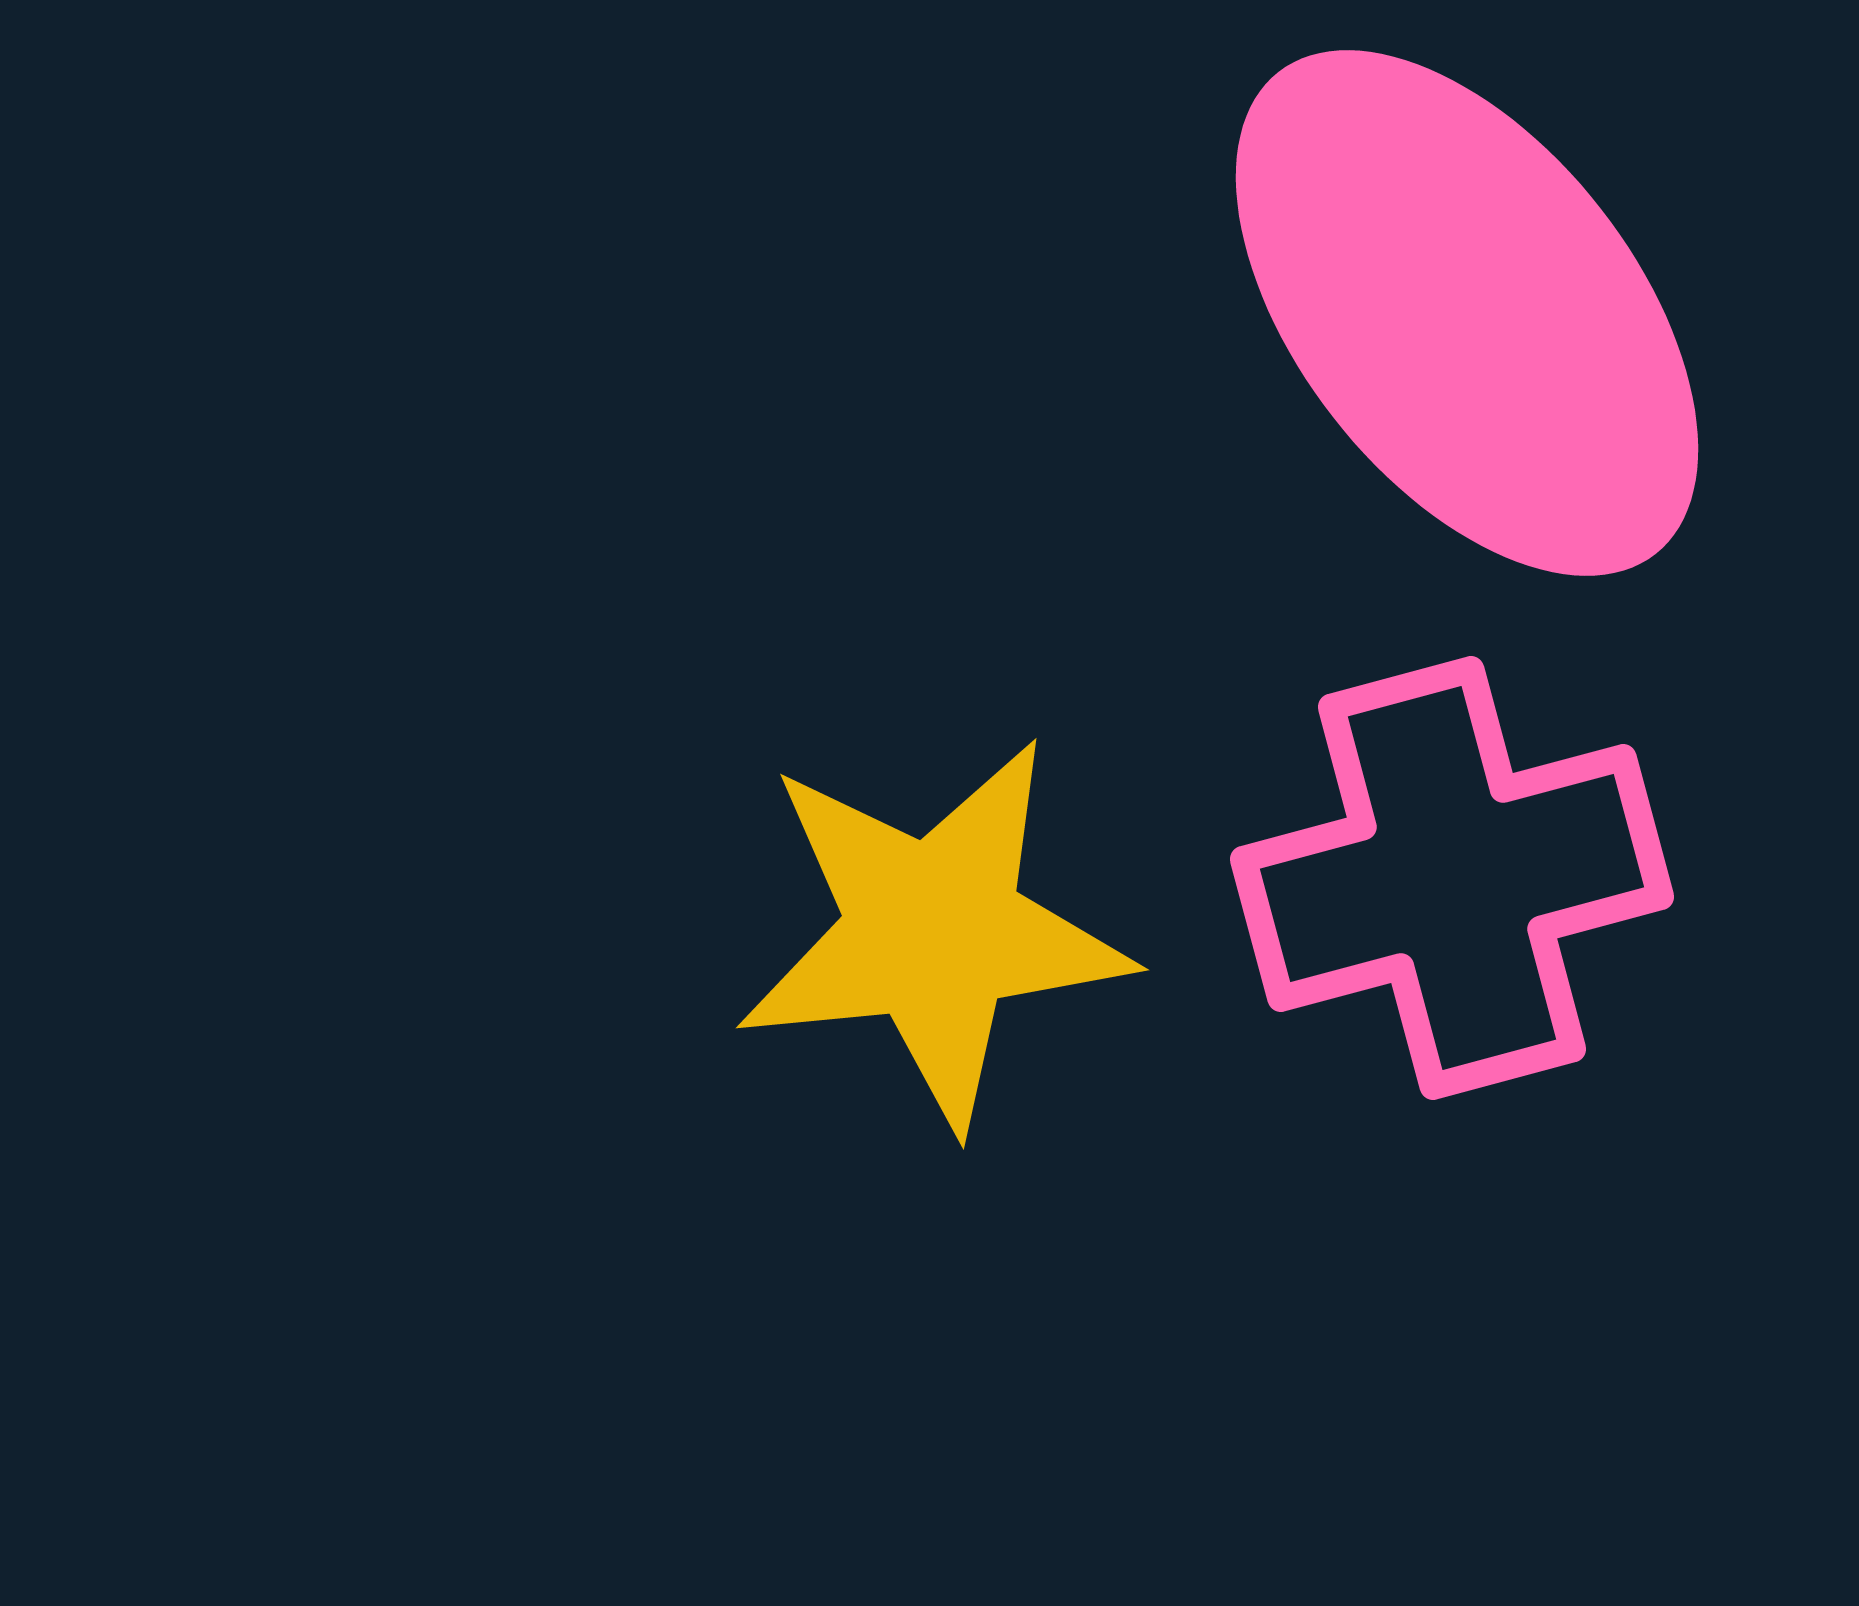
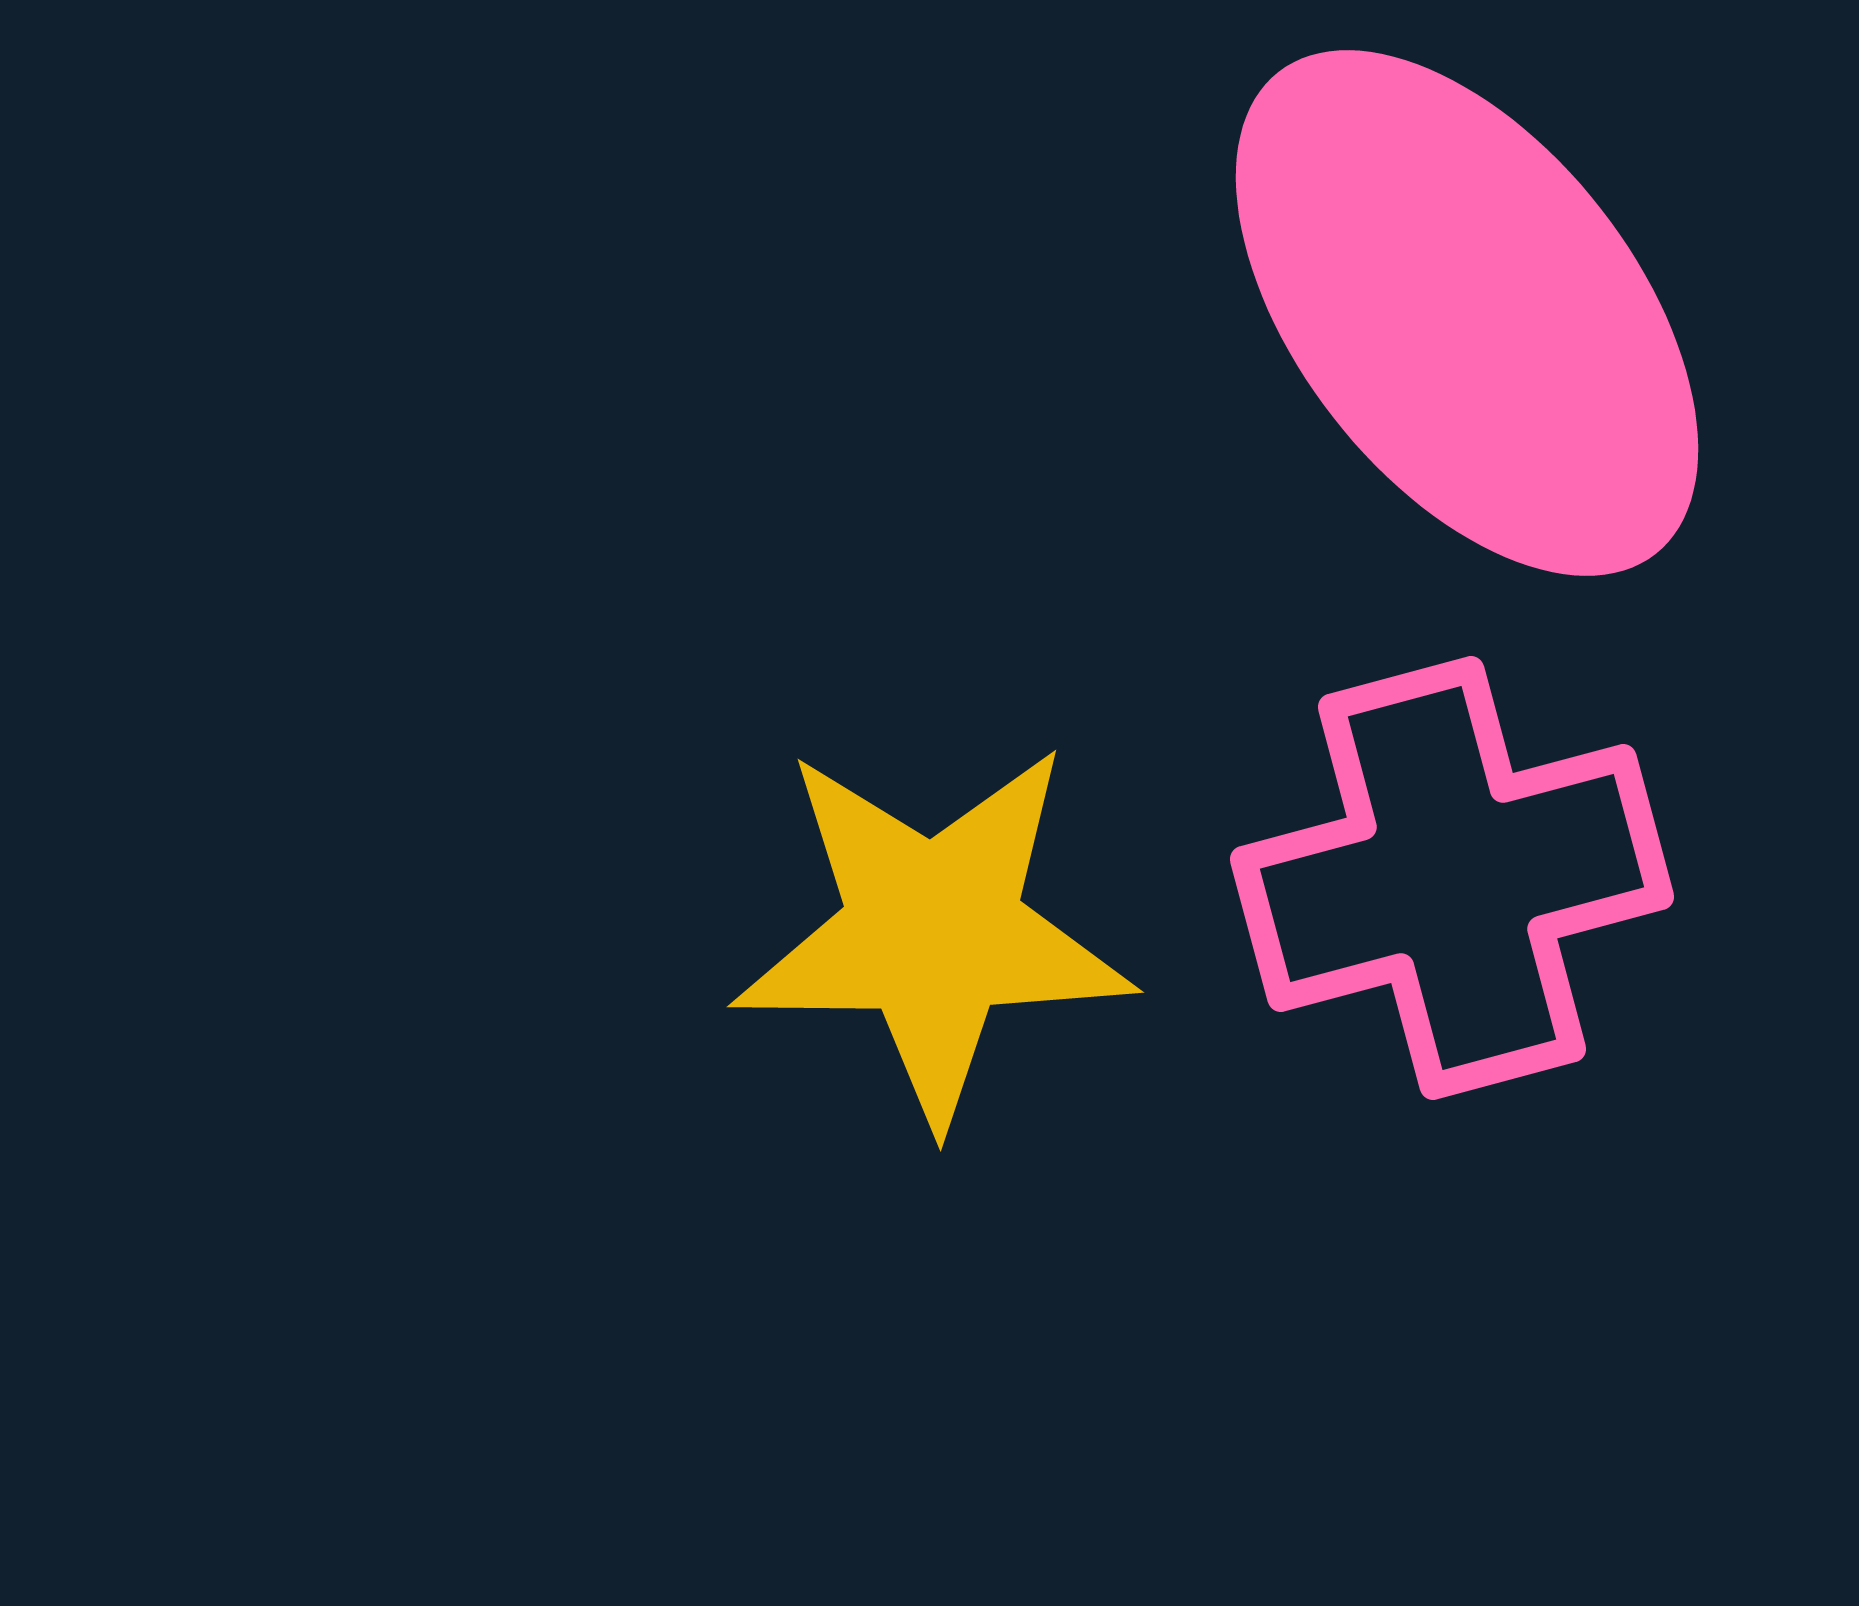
yellow star: rotated 6 degrees clockwise
